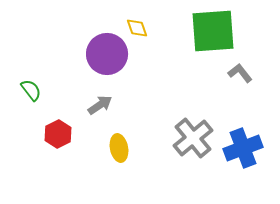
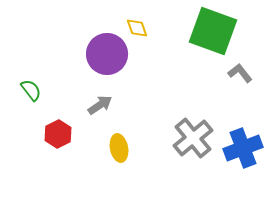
green square: rotated 24 degrees clockwise
